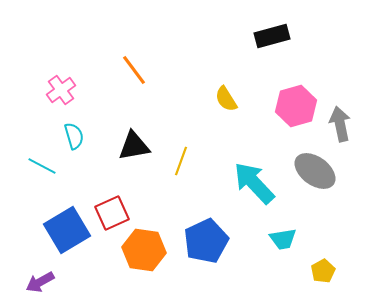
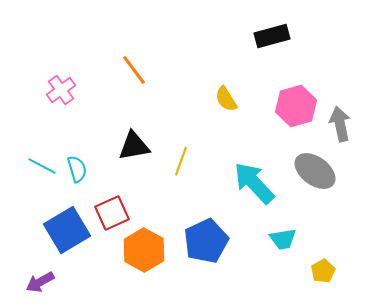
cyan semicircle: moved 3 px right, 33 px down
orange hexagon: rotated 21 degrees clockwise
